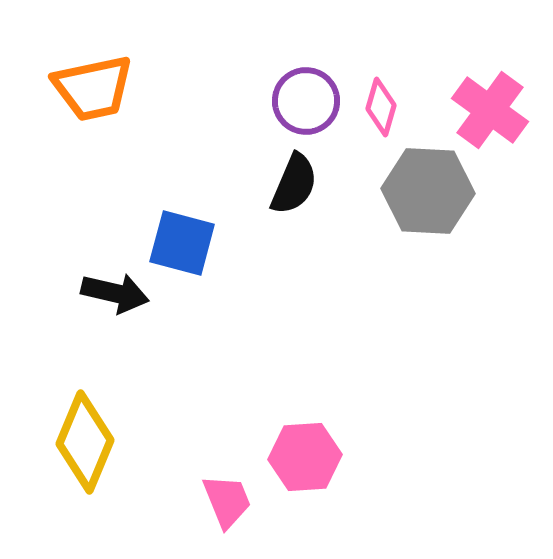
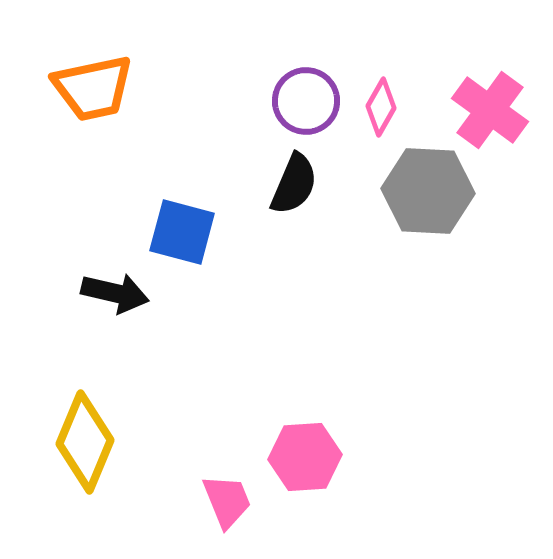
pink diamond: rotated 14 degrees clockwise
blue square: moved 11 px up
